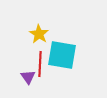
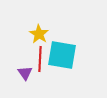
red line: moved 5 px up
purple triangle: moved 3 px left, 4 px up
